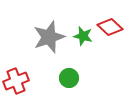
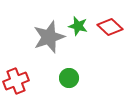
green star: moved 5 px left, 10 px up
